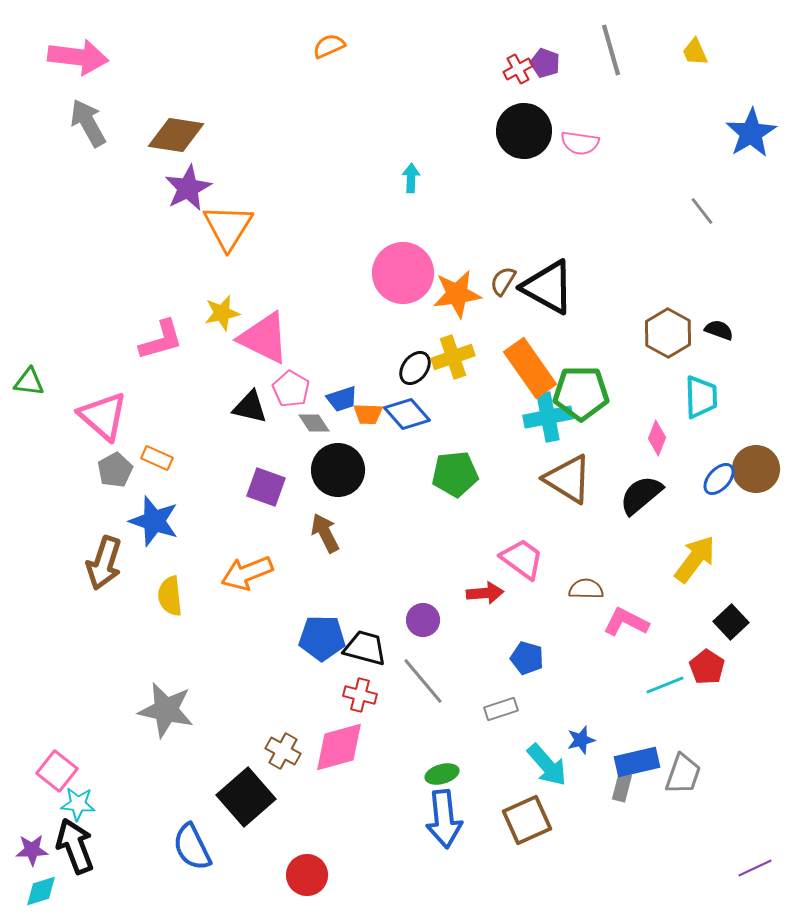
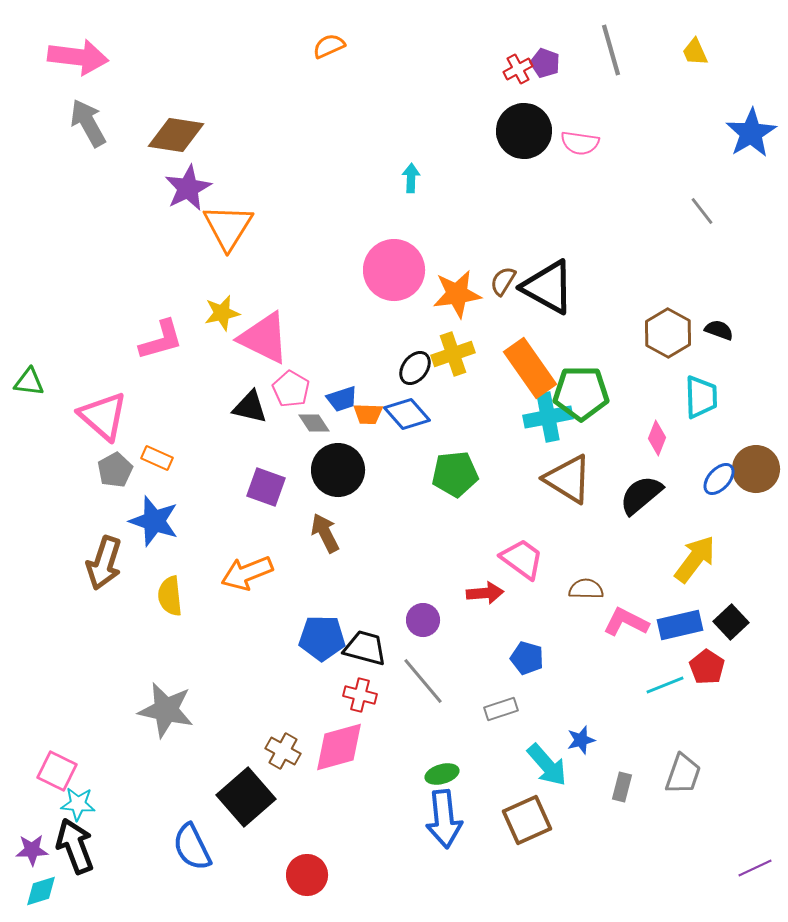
pink circle at (403, 273): moved 9 px left, 3 px up
yellow cross at (453, 357): moved 3 px up
blue rectangle at (637, 762): moved 43 px right, 137 px up
pink square at (57, 771): rotated 12 degrees counterclockwise
